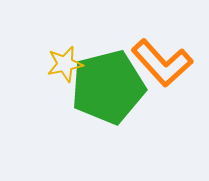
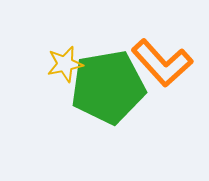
green pentagon: rotated 4 degrees clockwise
